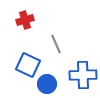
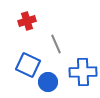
red cross: moved 2 px right, 1 px down
blue cross: moved 3 px up
blue circle: moved 1 px right, 2 px up
